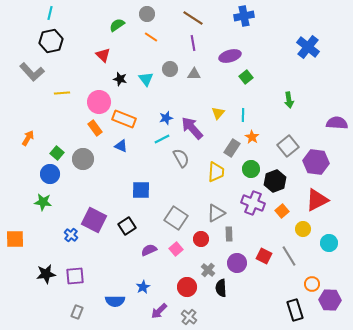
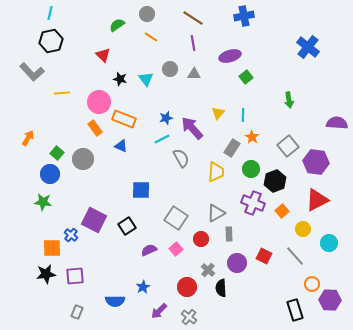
orange square at (15, 239): moved 37 px right, 9 px down
gray line at (289, 256): moved 6 px right; rotated 10 degrees counterclockwise
